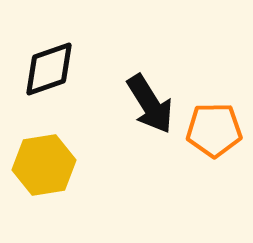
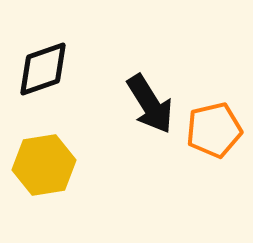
black diamond: moved 6 px left
orange pentagon: rotated 12 degrees counterclockwise
